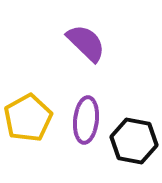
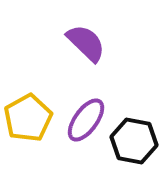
purple ellipse: rotated 30 degrees clockwise
